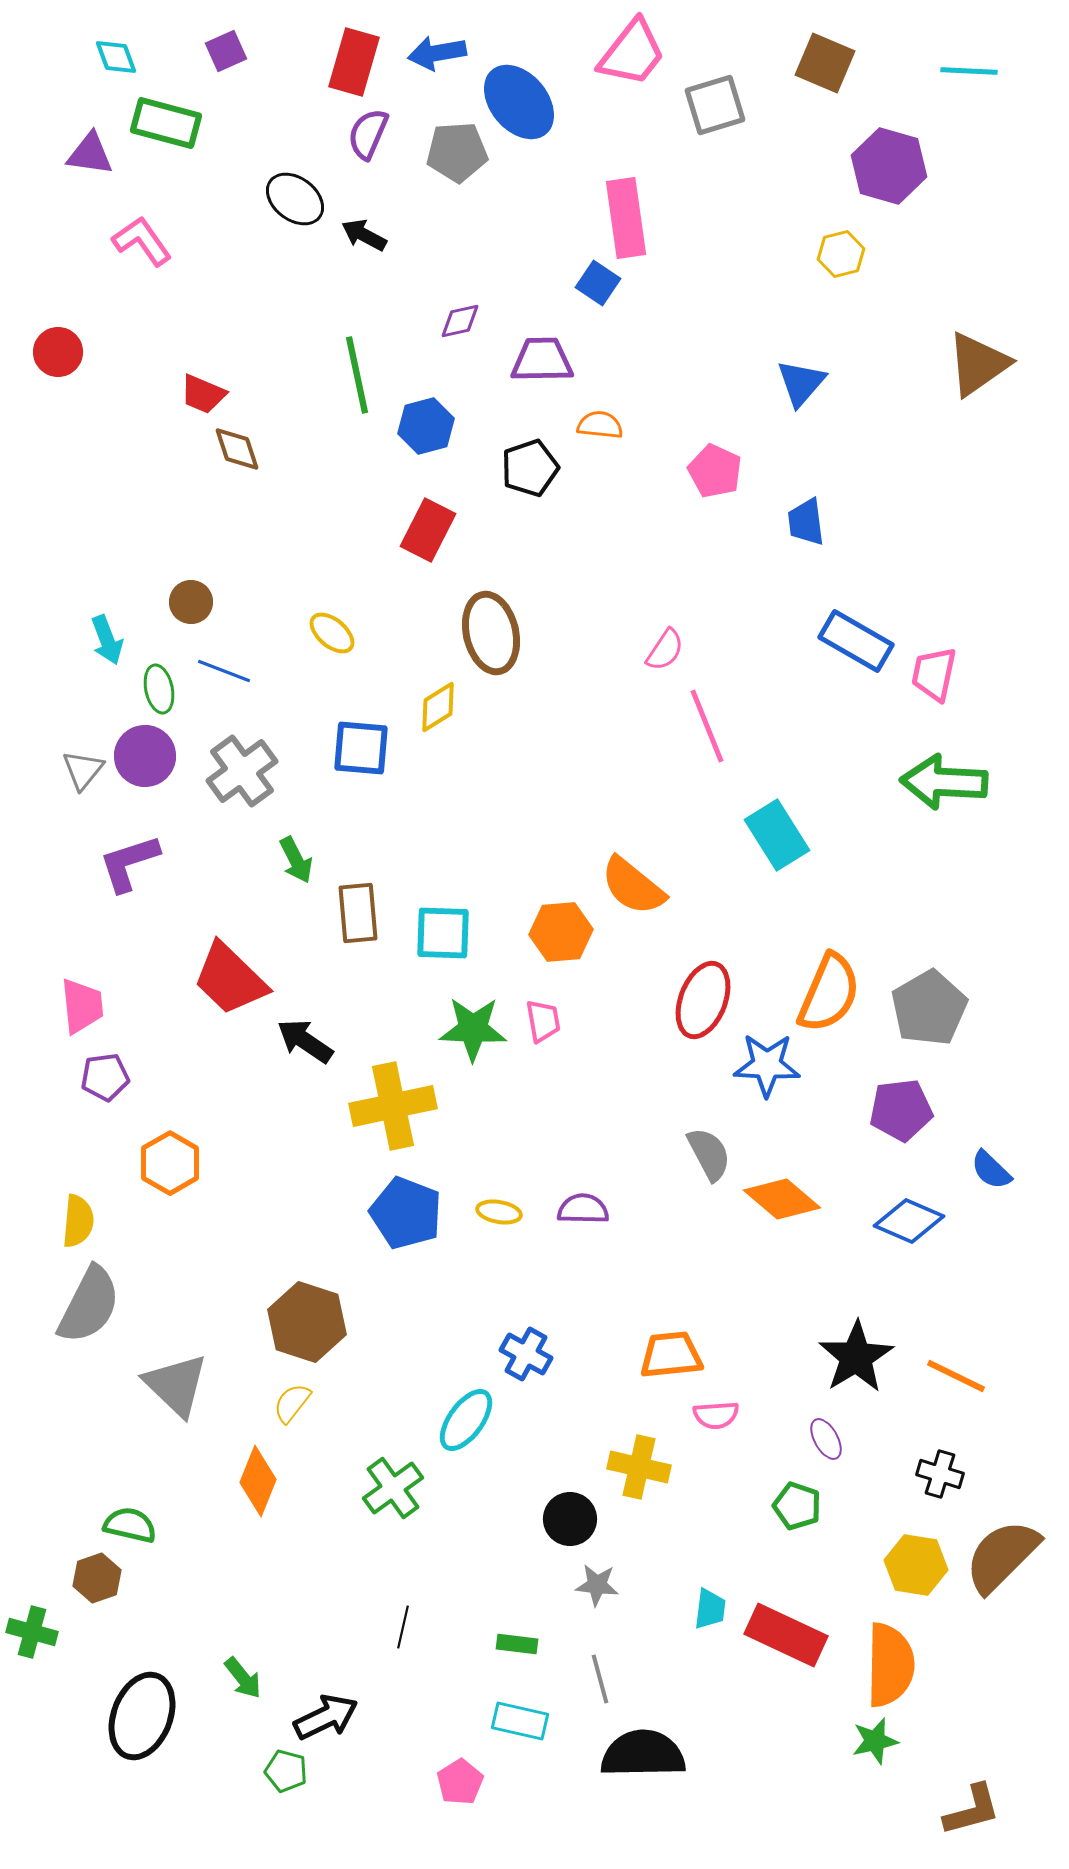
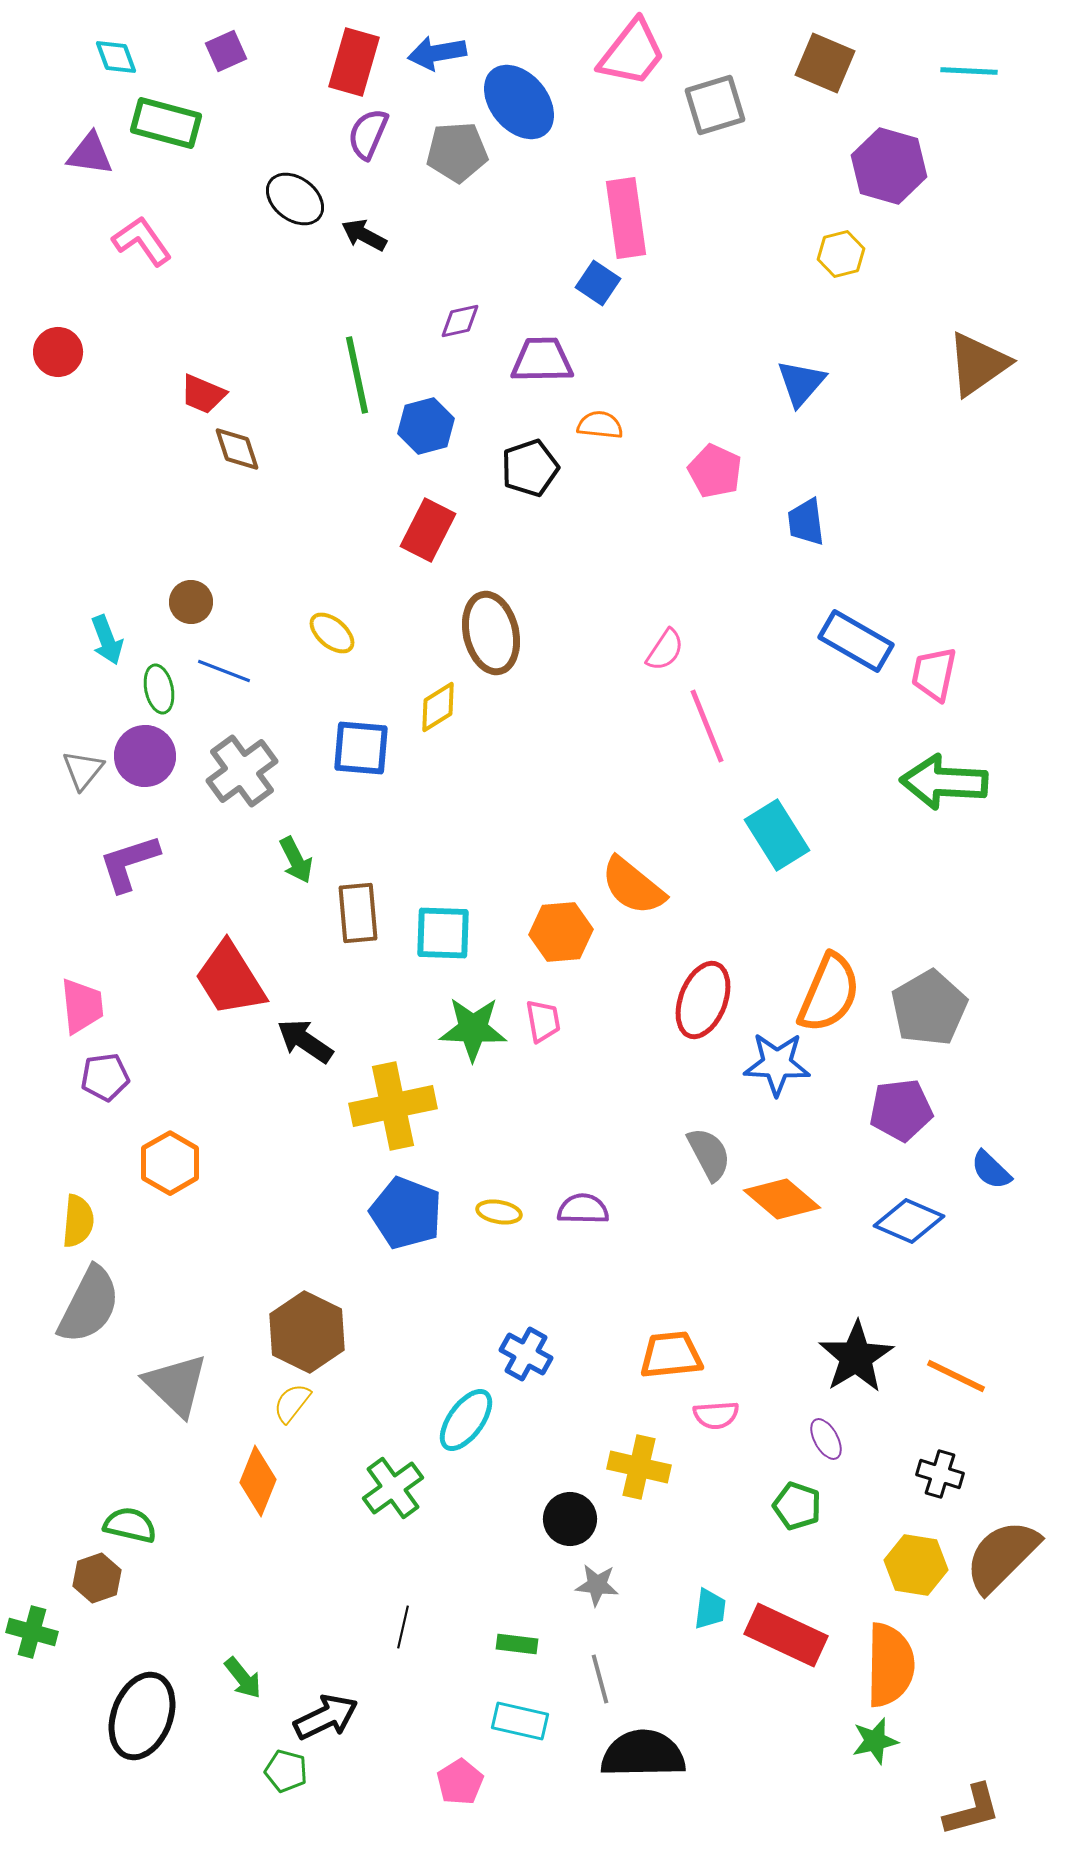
red trapezoid at (230, 979): rotated 14 degrees clockwise
blue star at (767, 1065): moved 10 px right, 1 px up
brown hexagon at (307, 1322): moved 10 px down; rotated 8 degrees clockwise
